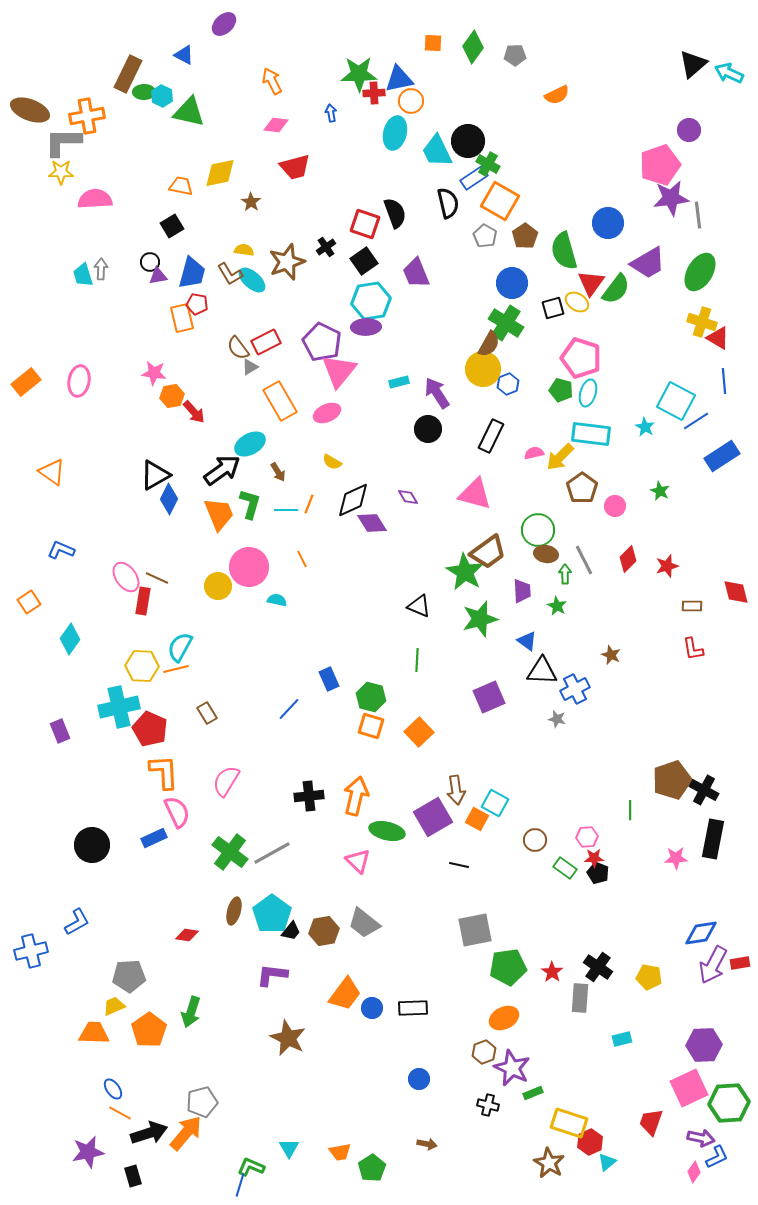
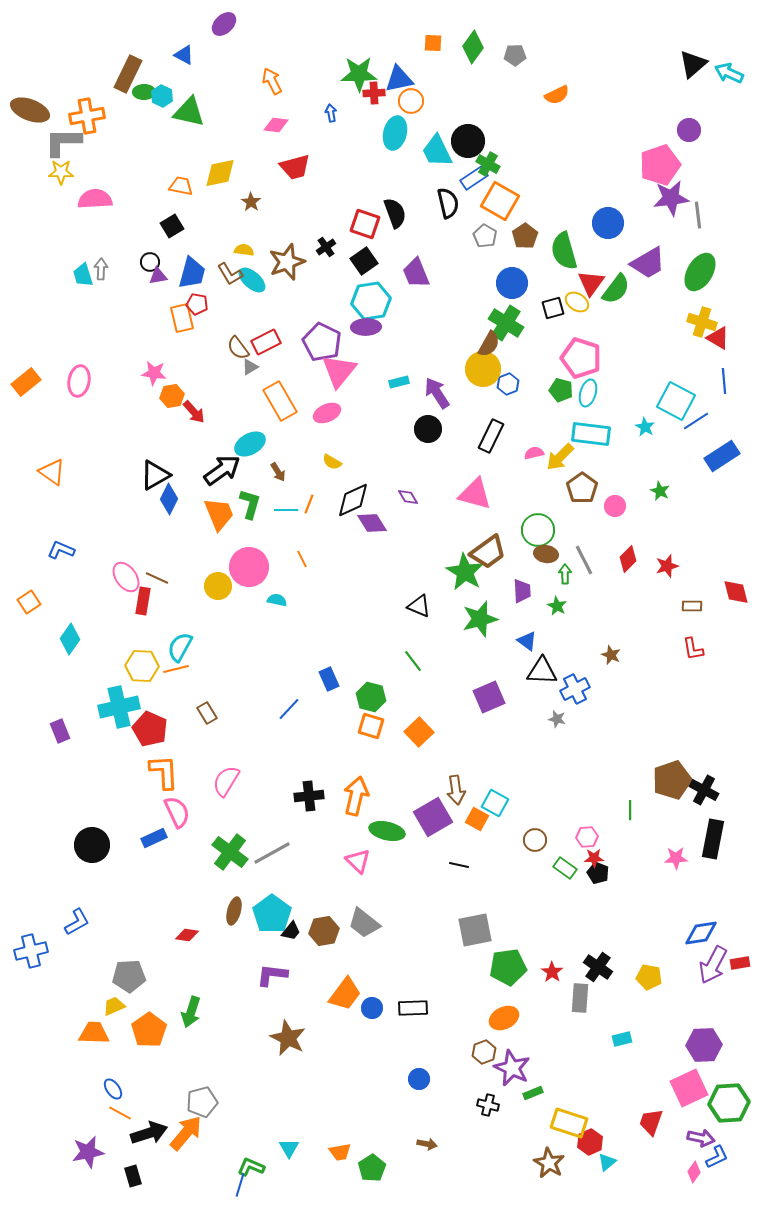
green line at (417, 660): moved 4 px left, 1 px down; rotated 40 degrees counterclockwise
